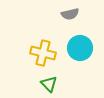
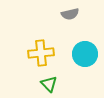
cyan circle: moved 5 px right, 6 px down
yellow cross: moved 2 px left; rotated 20 degrees counterclockwise
